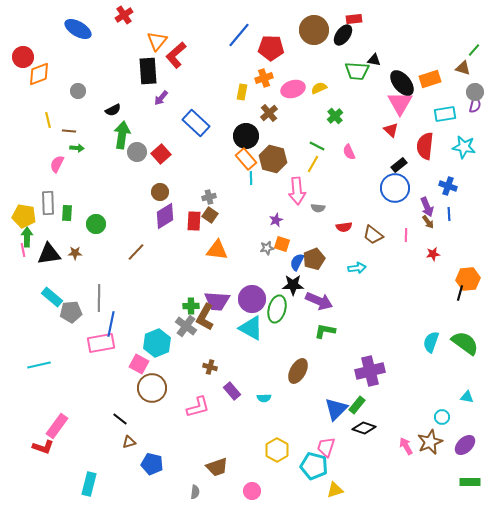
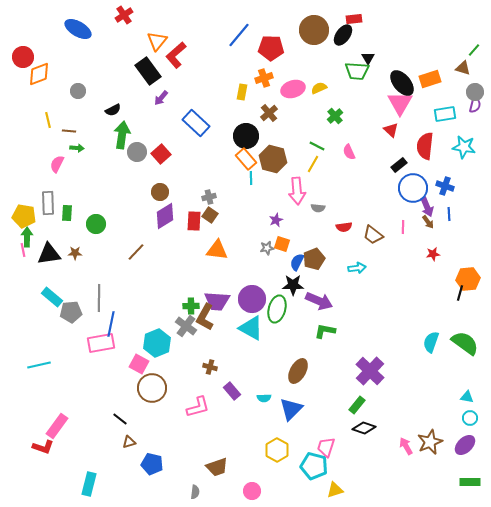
black triangle at (374, 60): moved 6 px left, 2 px up; rotated 48 degrees clockwise
black rectangle at (148, 71): rotated 32 degrees counterclockwise
blue cross at (448, 186): moved 3 px left
blue circle at (395, 188): moved 18 px right
pink line at (406, 235): moved 3 px left, 8 px up
purple cross at (370, 371): rotated 32 degrees counterclockwise
blue triangle at (336, 409): moved 45 px left
cyan circle at (442, 417): moved 28 px right, 1 px down
